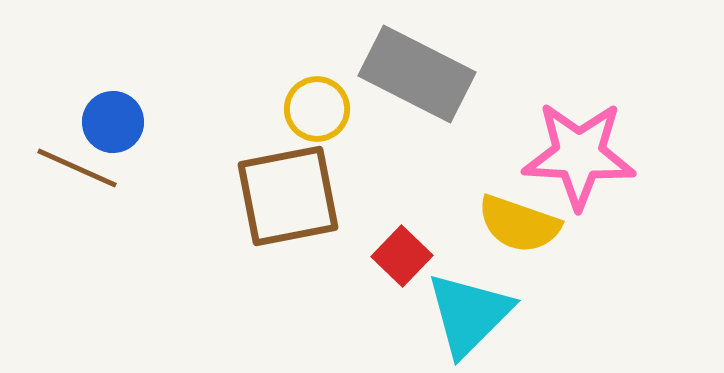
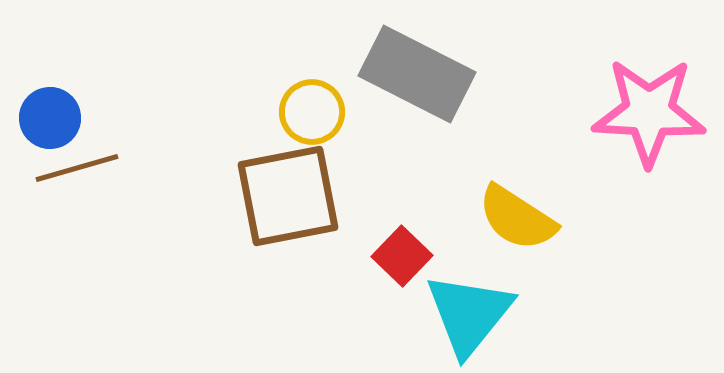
yellow circle: moved 5 px left, 3 px down
blue circle: moved 63 px left, 4 px up
pink star: moved 70 px right, 43 px up
brown line: rotated 40 degrees counterclockwise
yellow semicircle: moved 2 px left, 6 px up; rotated 14 degrees clockwise
cyan triangle: rotated 6 degrees counterclockwise
